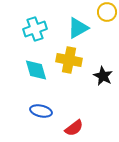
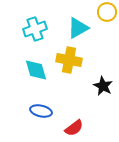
black star: moved 10 px down
